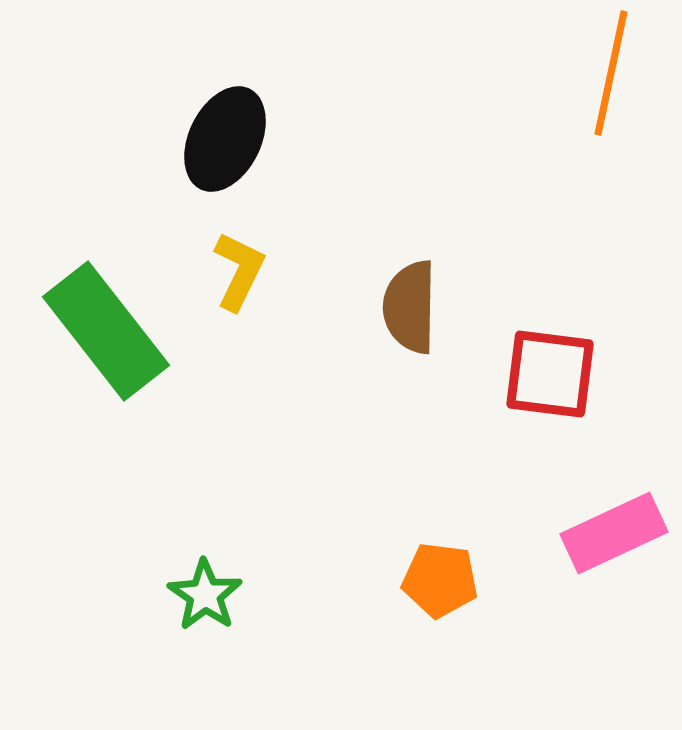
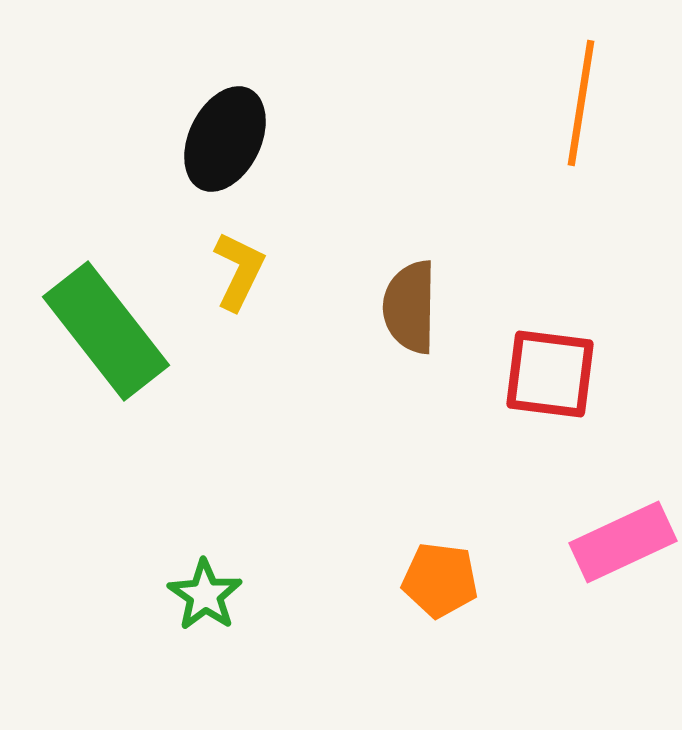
orange line: moved 30 px left, 30 px down; rotated 3 degrees counterclockwise
pink rectangle: moved 9 px right, 9 px down
